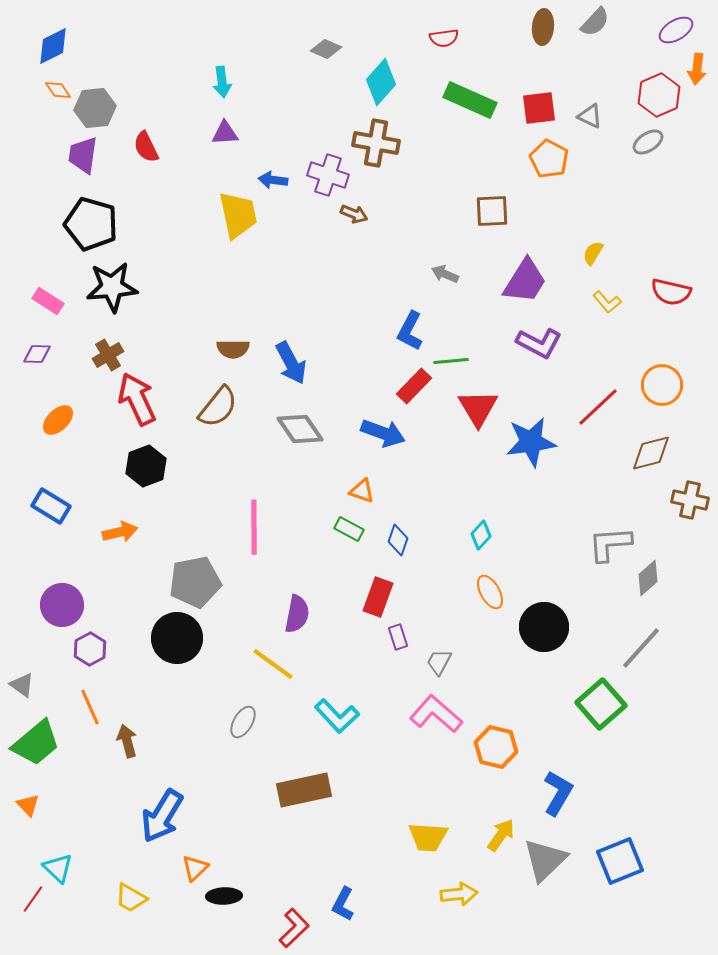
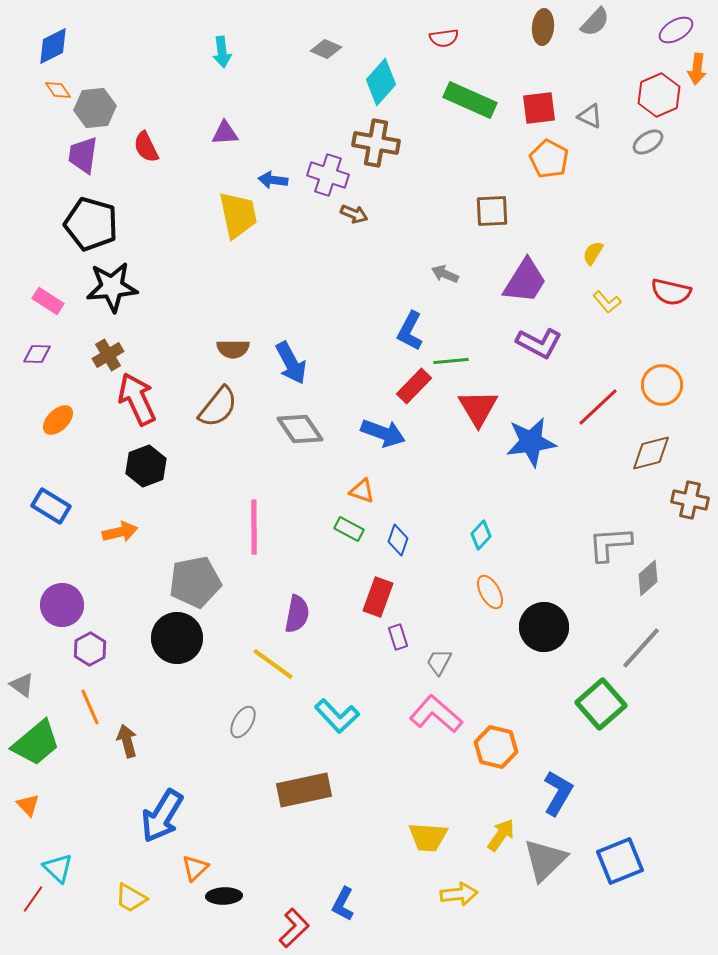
cyan arrow at (222, 82): moved 30 px up
